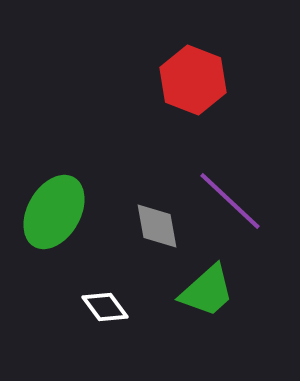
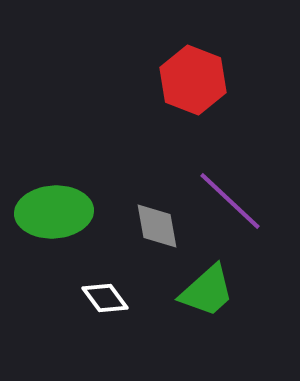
green ellipse: rotated 56 degrees clockwise
white diamond: moved 9 px up
